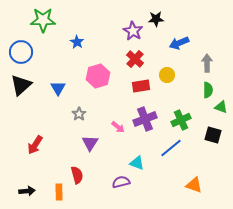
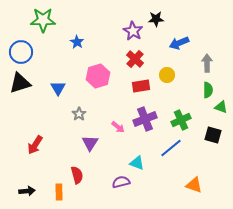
black triangle: moved 1 px left, 2 px up; rotated 25 degrees clockwise
